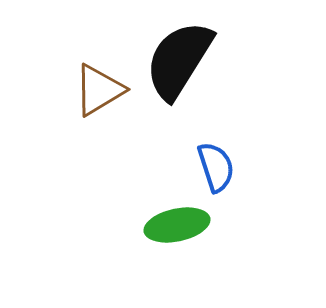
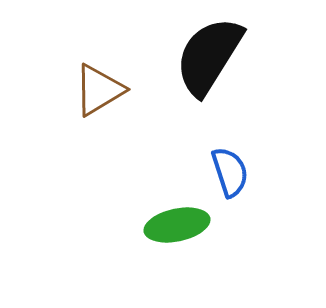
black semicircle: moved 30 px right, 4 px up
blue semicircle: moved 14 px right, 5 px down
